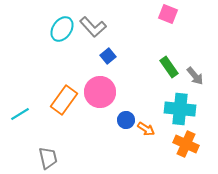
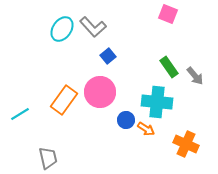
cyan cross: moved 23 px left, 7 px up
